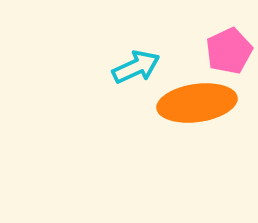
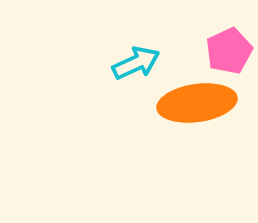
cyan arrow: moved 4 px up
